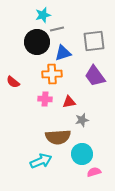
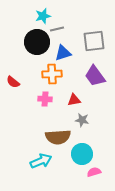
cyan star: moved 1 px down
red triangle: moved 5 px right, 2 px up
gray star: rotated 24 degrees clockwise
